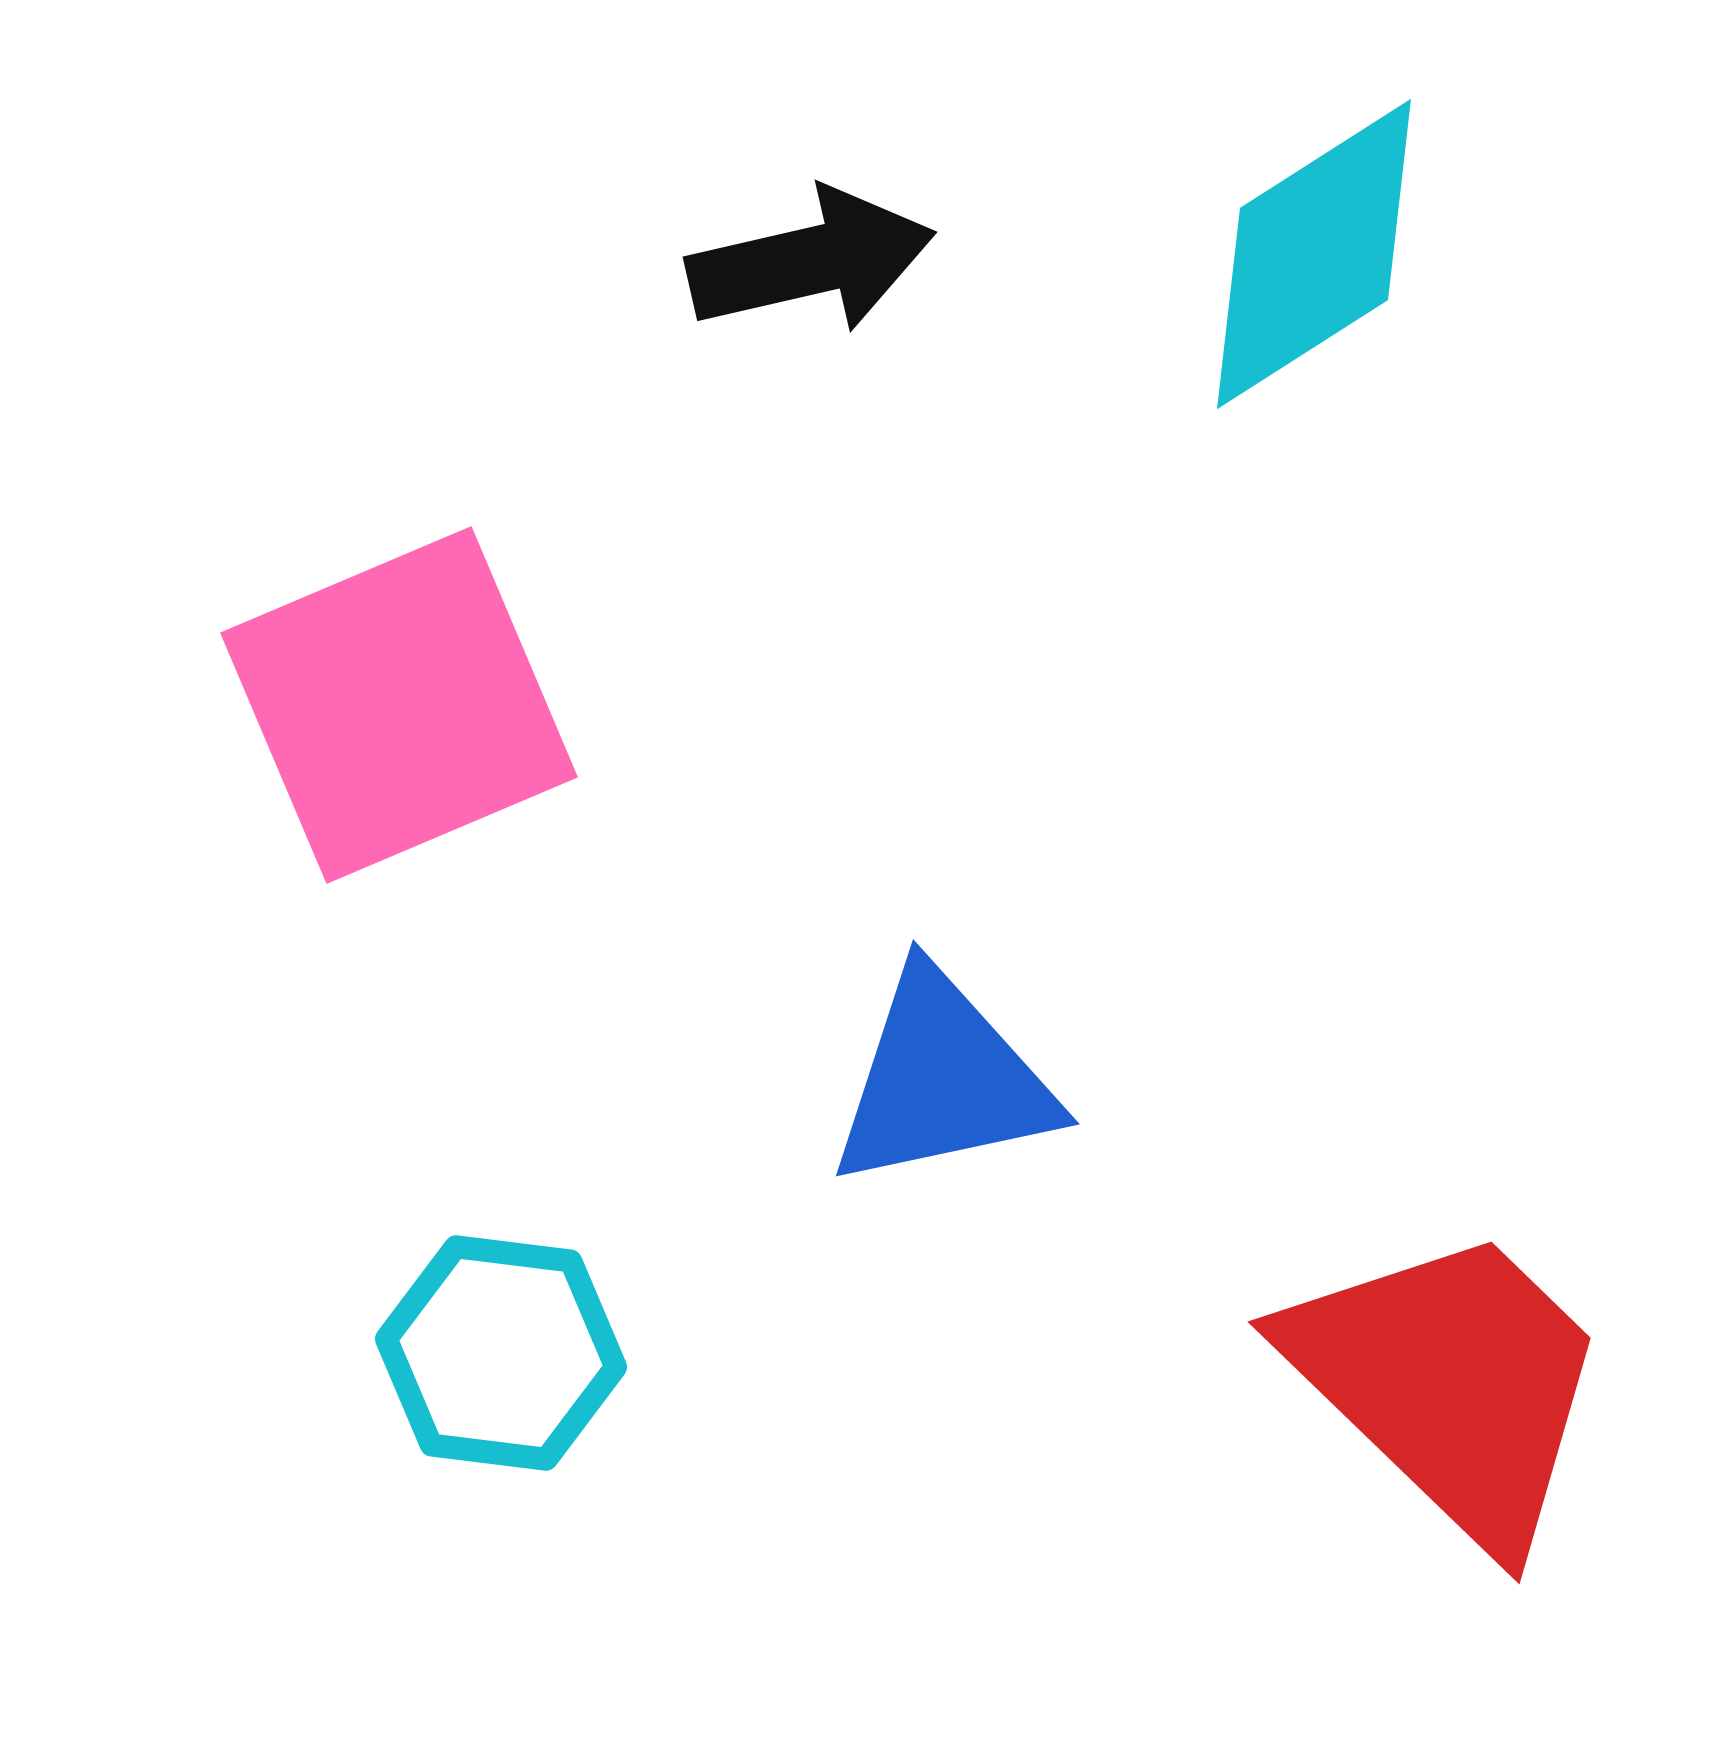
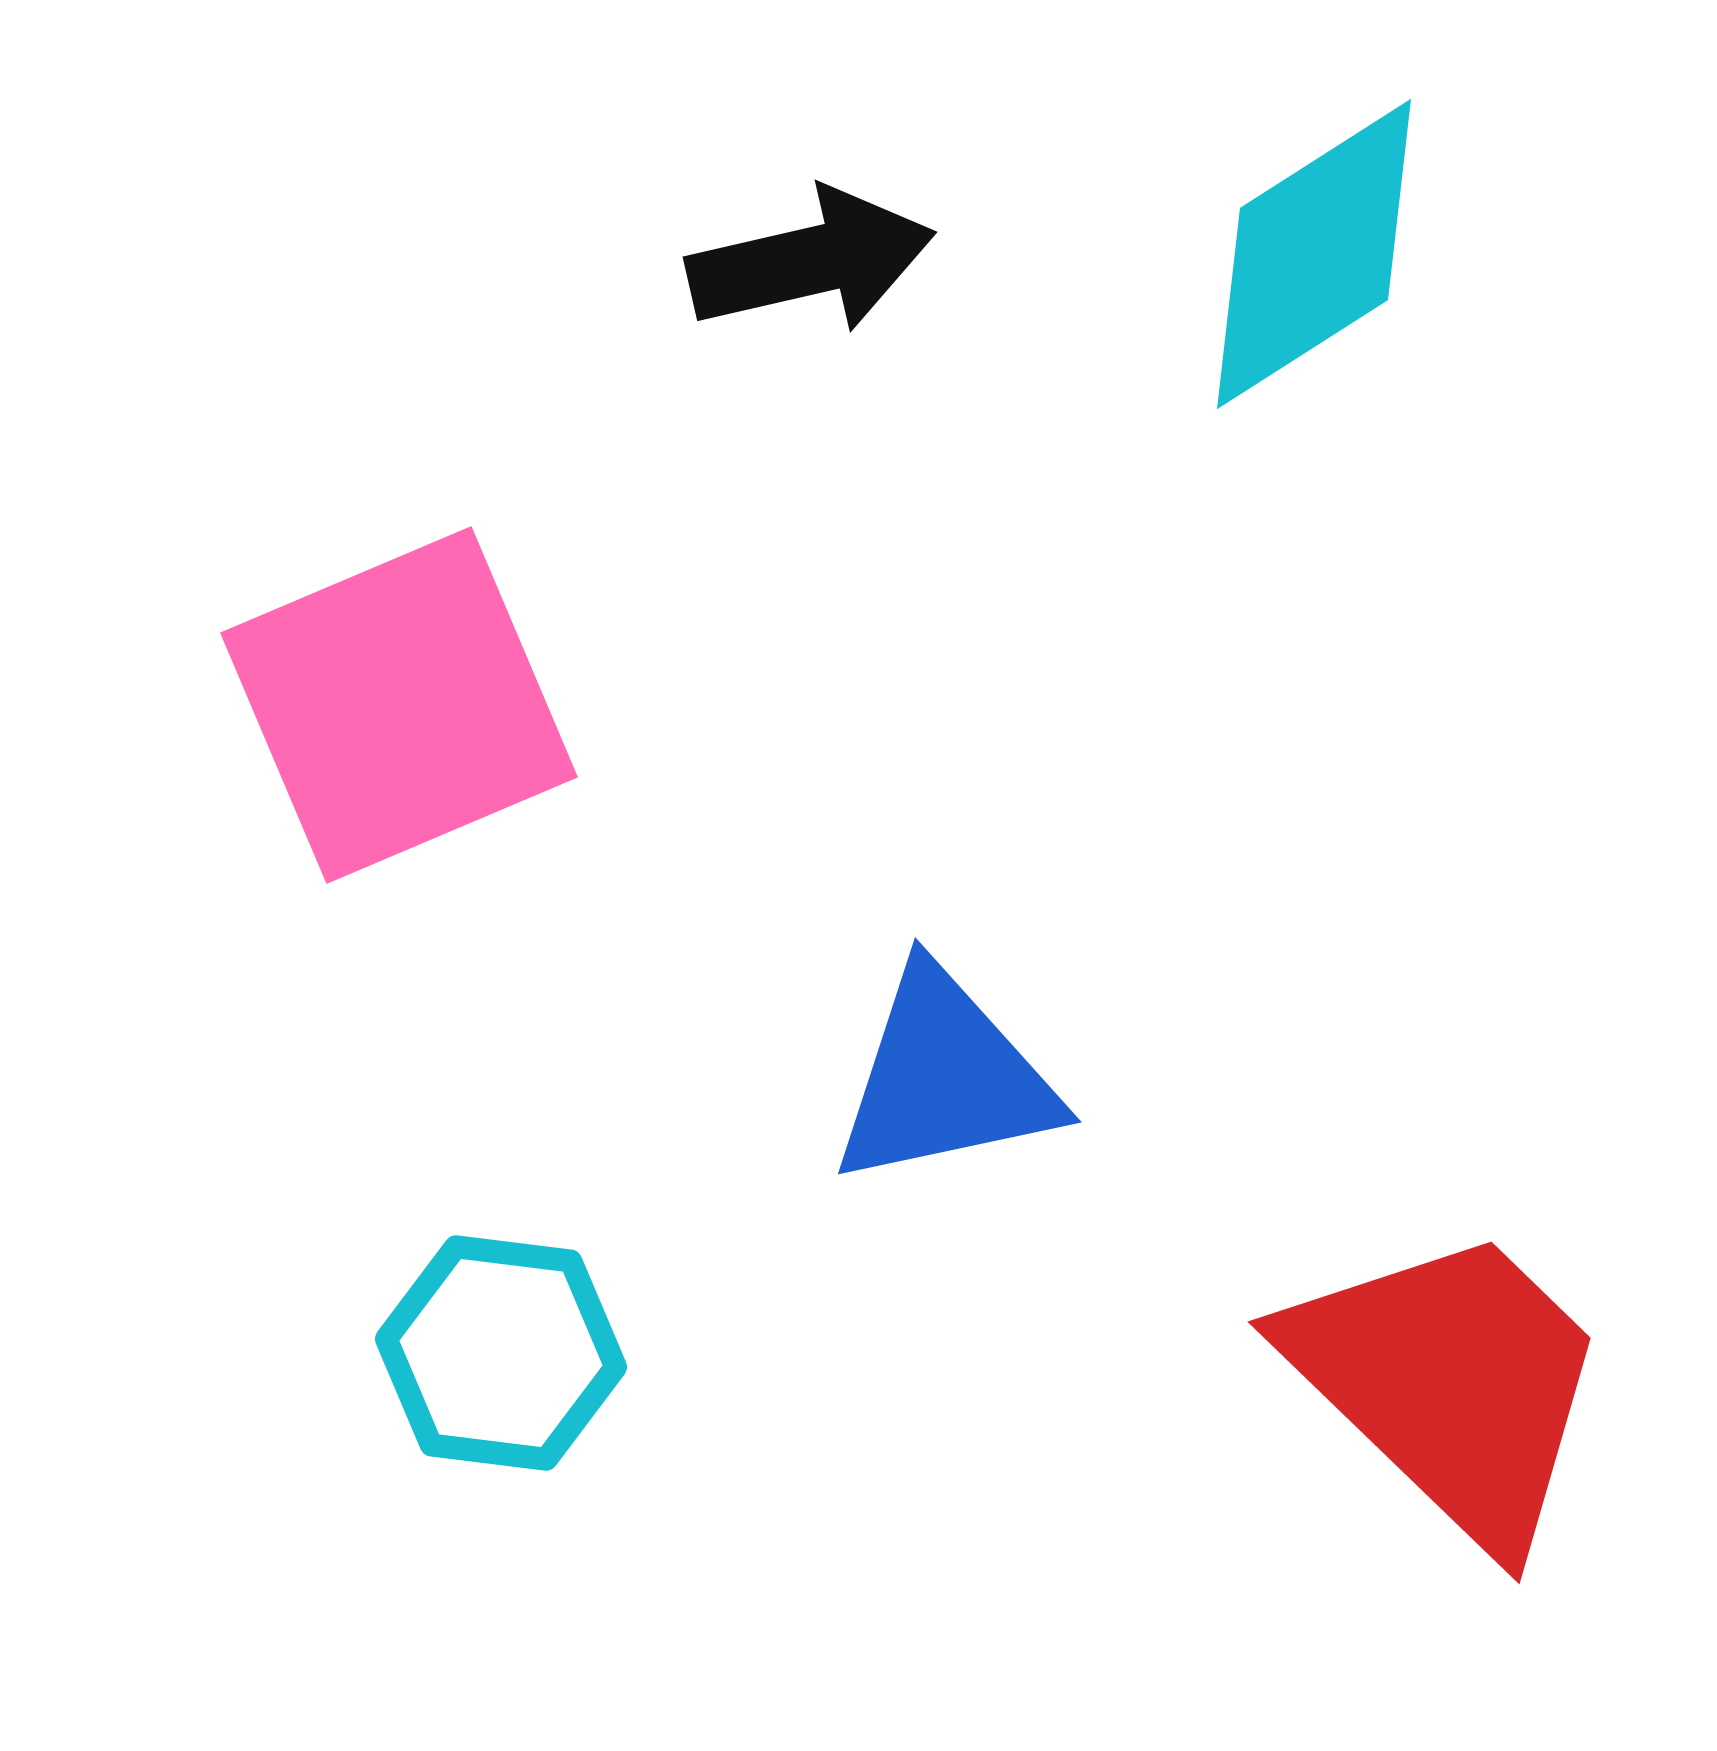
blue triangle: moved 2 px right, 2 px up
